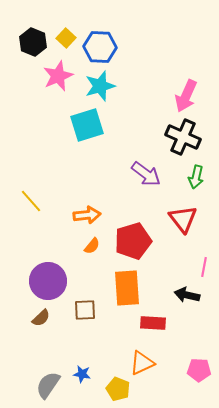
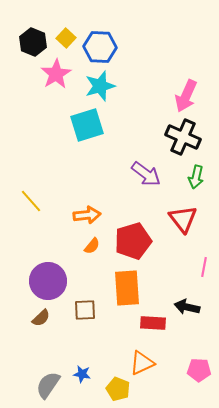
pink star: moved 2 px left, 2 px up; rotated 8 degrees counterclockwise
black arrow: moved 12 px down
